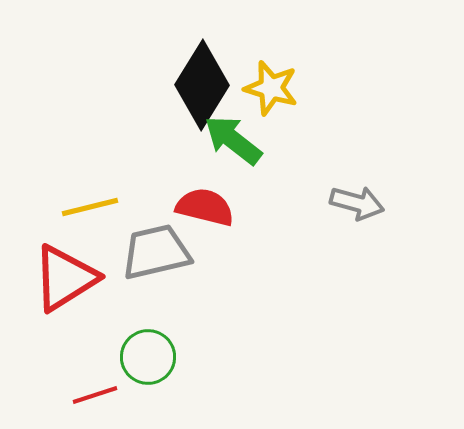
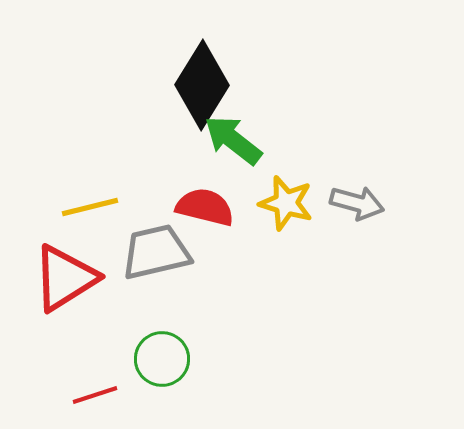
yellow star: moved 15 px right, 115 px down
green circle: moved 14 px right, 2 px down
